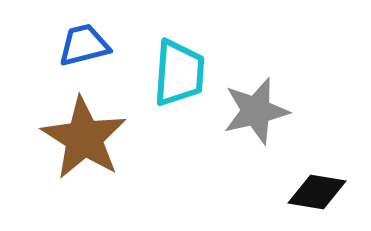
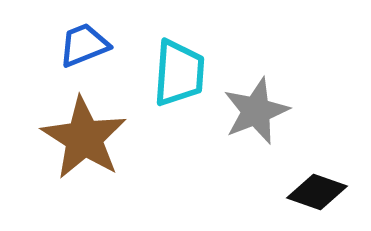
blue trapezoid: rotated 8 degrees counterclockwise
gray star: rotated 8 degrees counterclockwise
black diamond: rotated 10 degrees clockwise
